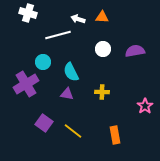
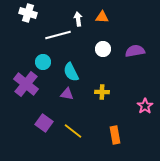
white arrow: rotated 64 degrees clockwise
purple cross: rotated 20 degrees counterclockwise
